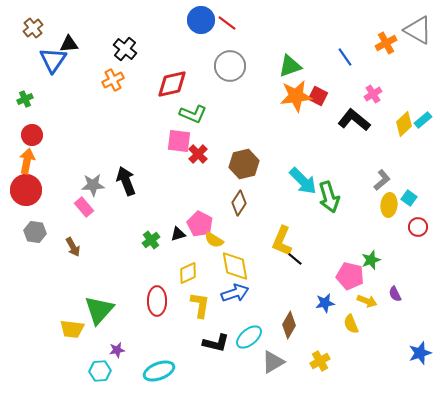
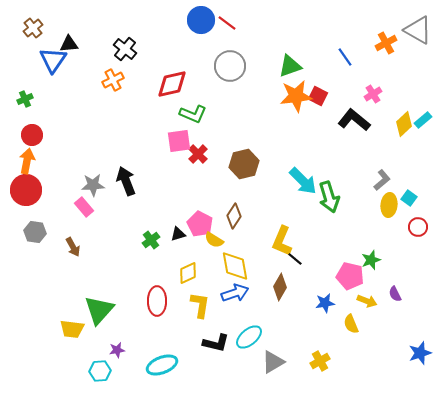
pink square at (179, 141): rotated 15 degrees counterclockwise
brown diamond at (239, 203): moved 5 px left, 13 px down
brown diamond at (289, 325): moved 9 px left, 38 px up
cyan ellipse at (159, 371): moved 3 px right, 6 px up
